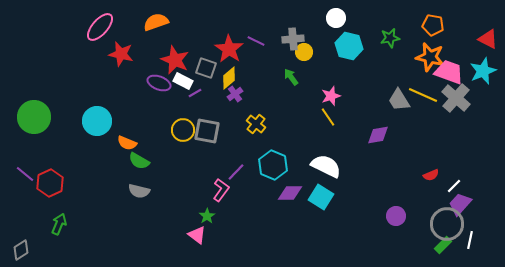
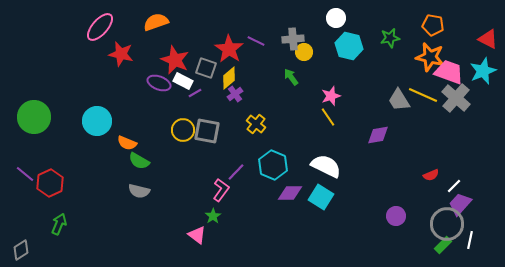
green star at (207, 216): moved 6 px right
